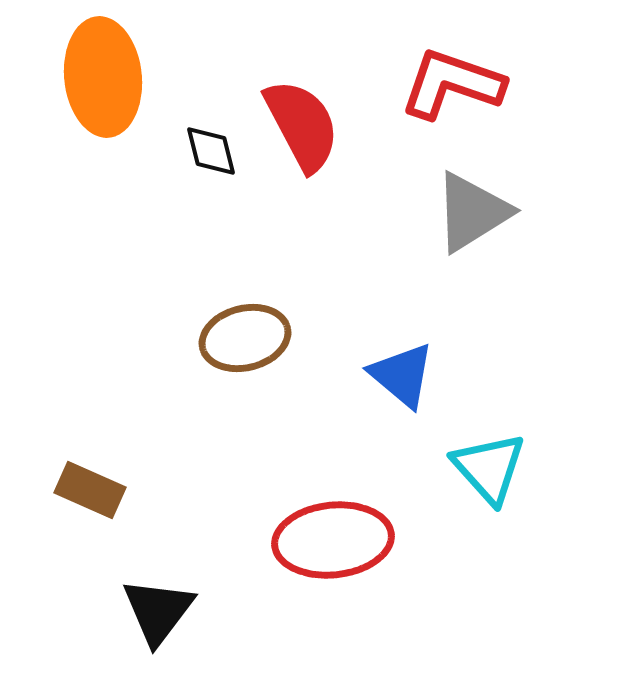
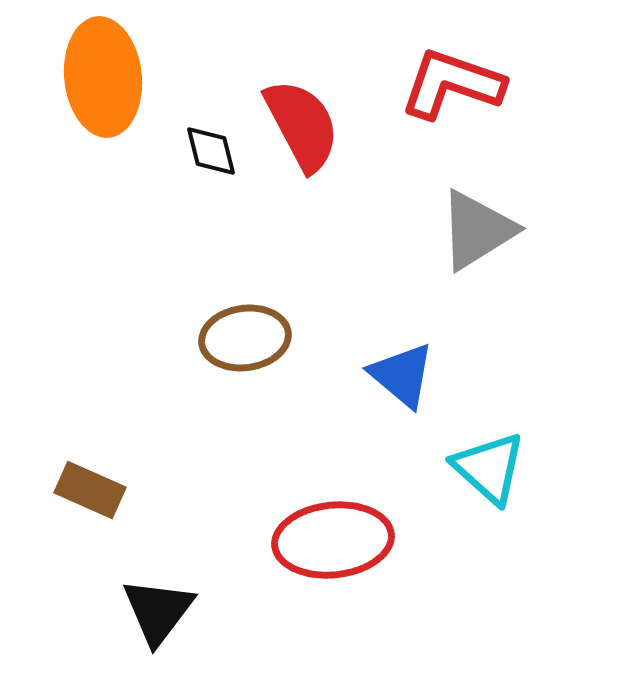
gray triangle: moved 5 px right, 18 px down
brown ellipse: rotated 6 degrees clockwise
cyan triangle: rotated 6 degrees counterclockwise
